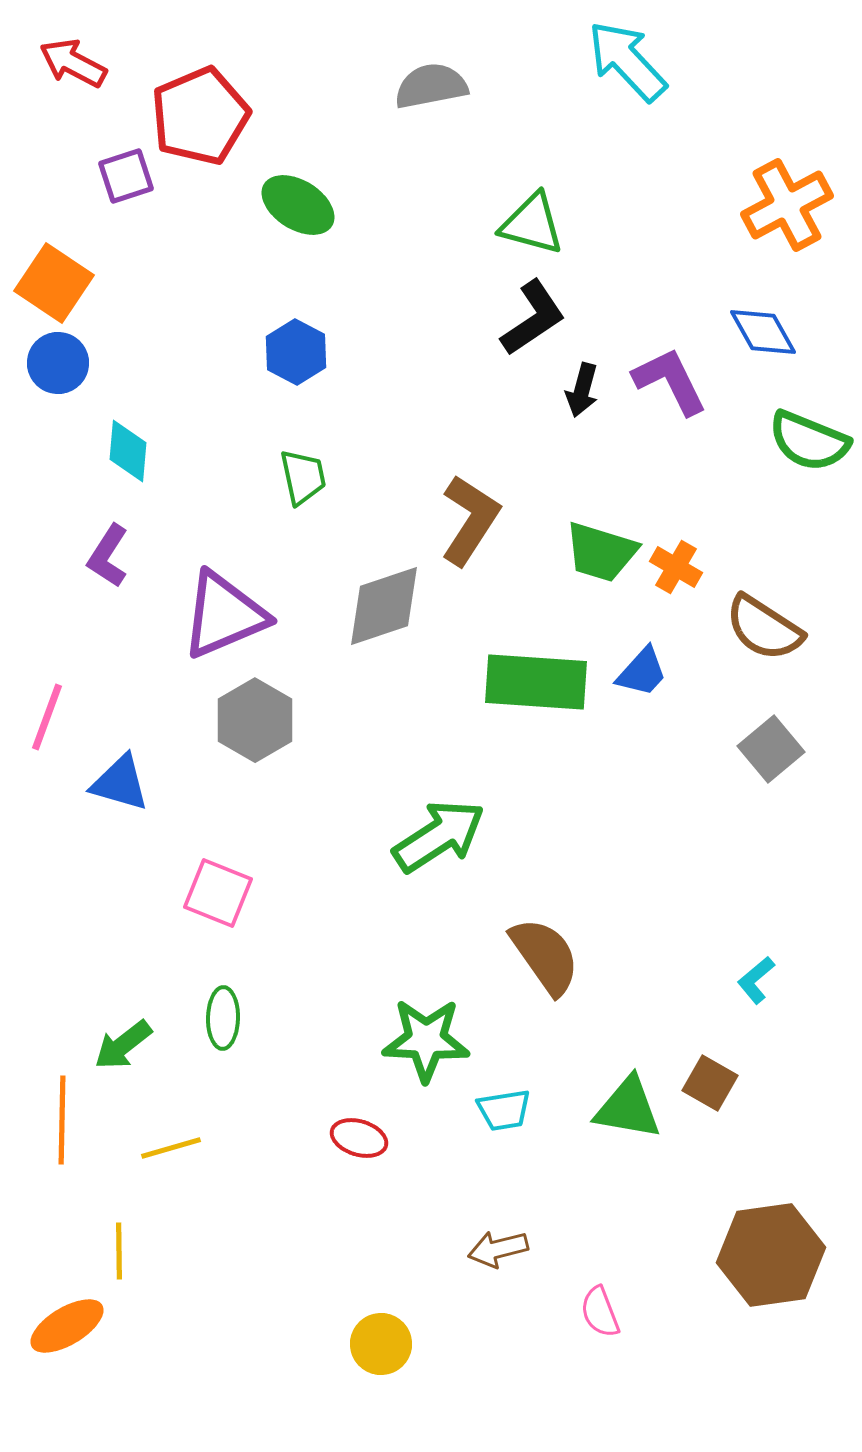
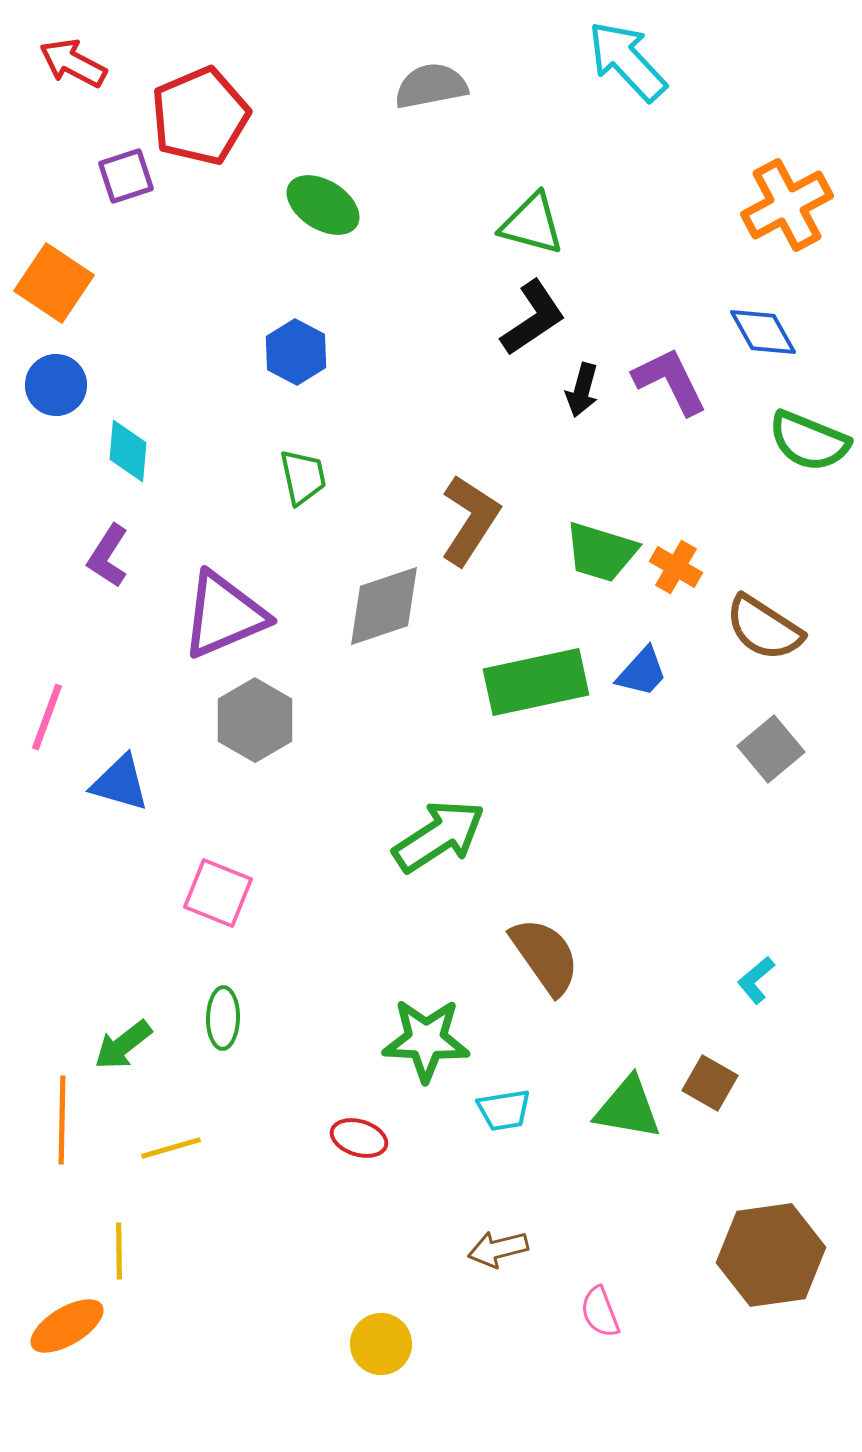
green ellipse at (298, 205): moved 25 px right
blue circle at (58, 363): moved 2 px left, 22 px down
green rectangle at (536, 682): rotated 16 degrees counterclockwise
